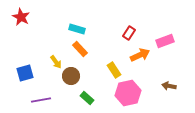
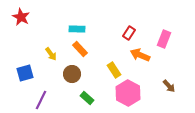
cyan rectangle: rotated 14 degrees counterclockwise
pink rectangle: moved 1 px left, 2 px up; rotated 48 degrees counterclockwise
orange arrow: rotated 132 degrees counterclockwise
yellow arrow: moved 5 px left, 8 px up
brown circle: moved 1 px right, 2 px up
brown arrow: rotated 144 degrees counterclockwise
pink hexagon: rotated 20 degrees counterclockwise
purple line: rotated 54 degrees counterclockwise
